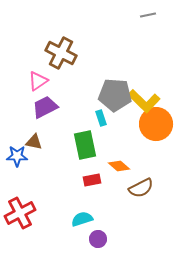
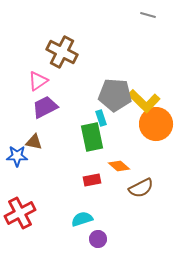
gray line: rotated 28 degrees clockwise
brown cross: moved 1 px right, 1 px up
green rectangle: moved 7 px right, 8 px up
